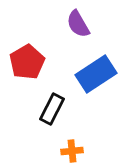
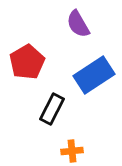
blue rectangle: moved 2 px left, 1 px down
